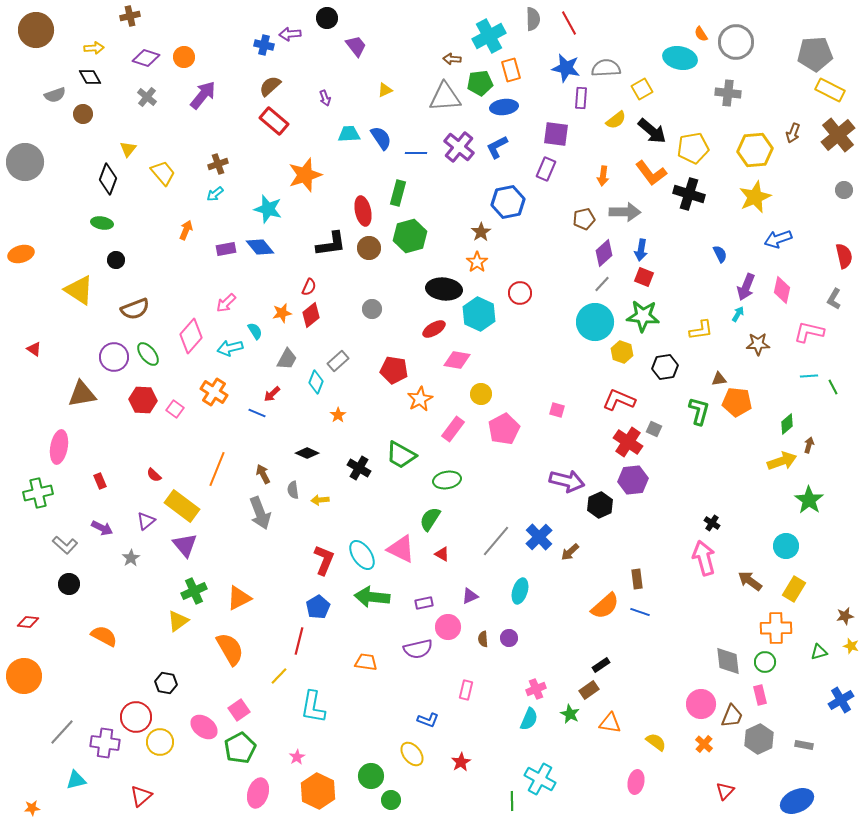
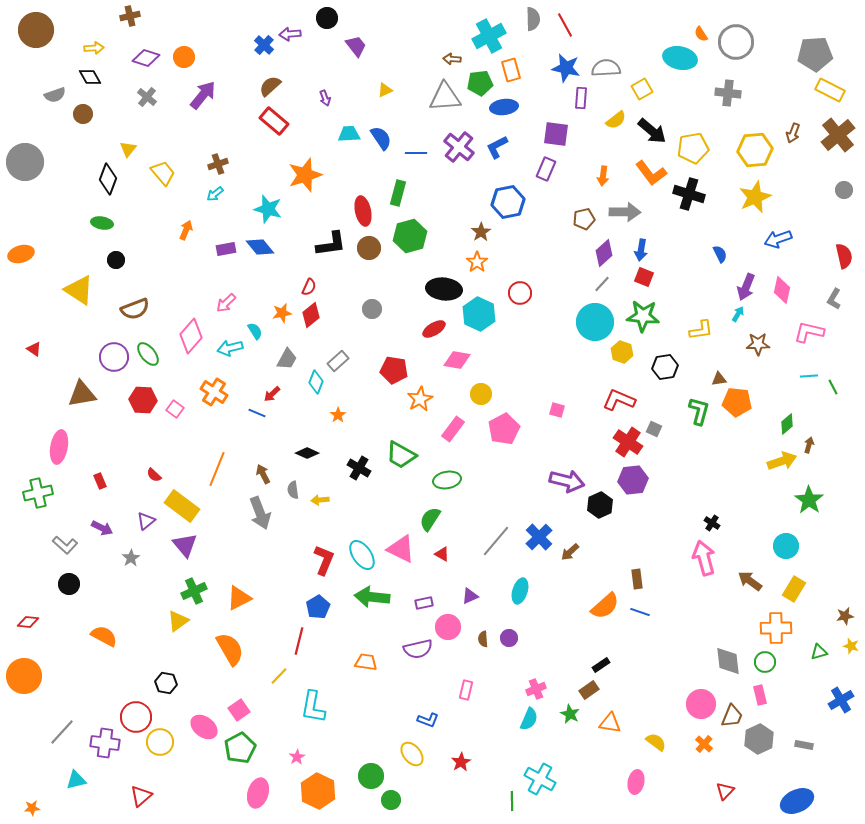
red line at (569, 23): moved 4 px left, 2 px down
blue cross at (264, 45): rotated 30 degrees clockwise
